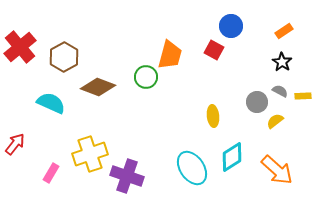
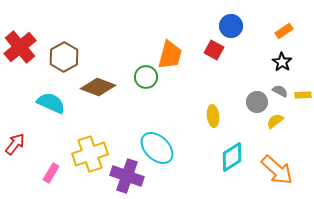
yellow rectangle: moved 1 px up
cyan ellipse: moved 35 px left, 20 px up; rotated 12 degrees counterclockwise
